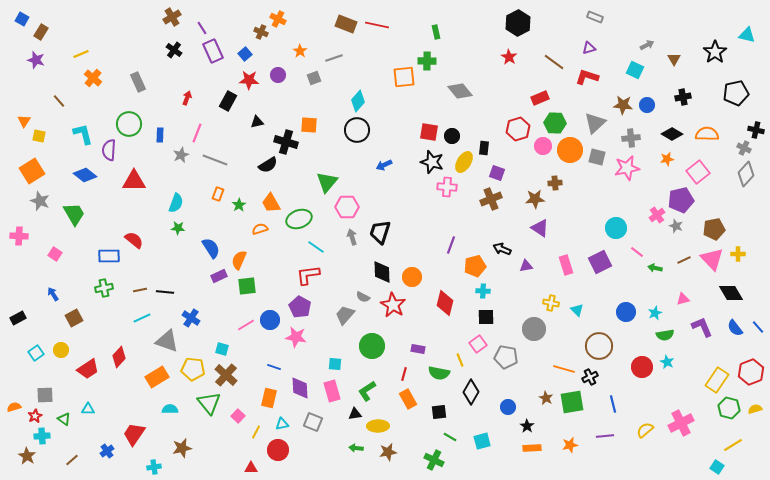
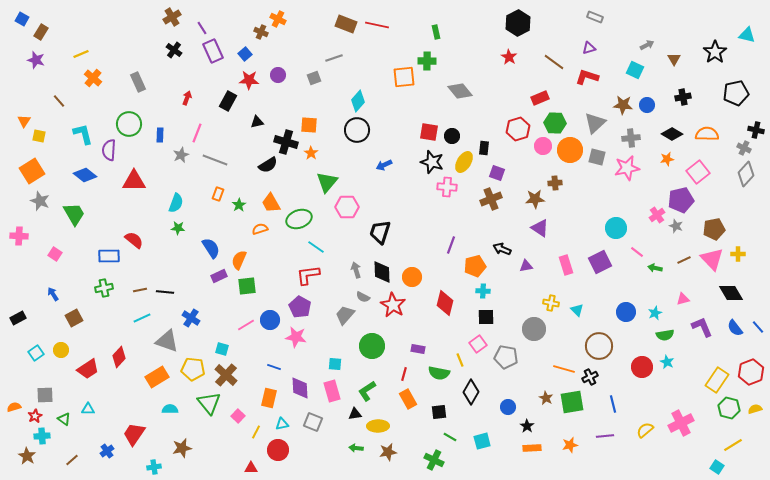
orange star at (300, 51): moved 11 px right, 102 px down
gray arrow at (352, 237): moved 4 px right, 33 px down
